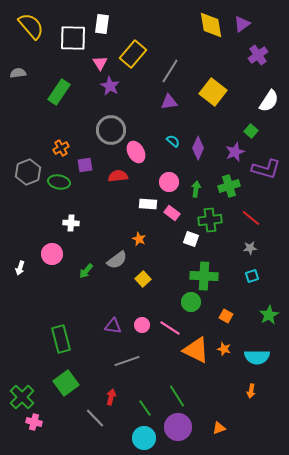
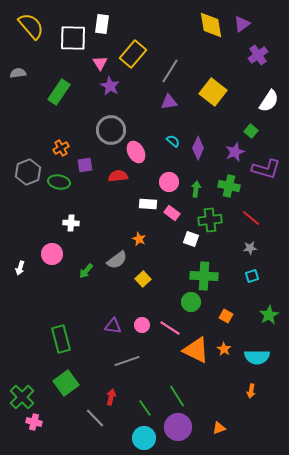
green cross at (229, 186): rotated 30 degrees clockwise
orange star at (224, 349): rotated 16 degrees clockwise
